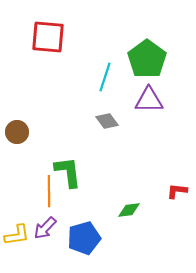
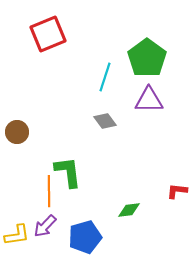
red square: moved 3 px up; rotated 27 degrees counterclockwise
green pentagon: moved 1 px up
gray diamond: moved 2 px left
purple arrow: moved 2 px up
blue pentagon: moved 1 px right, 1 px up
